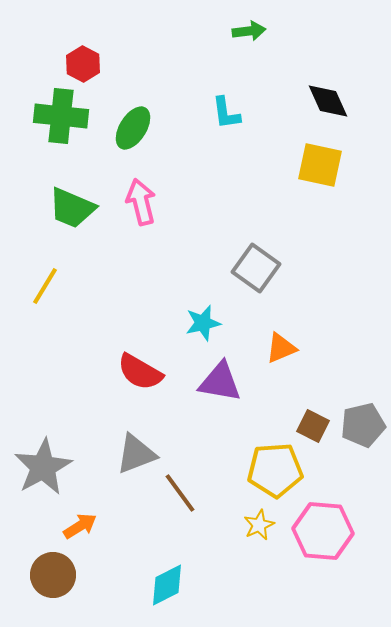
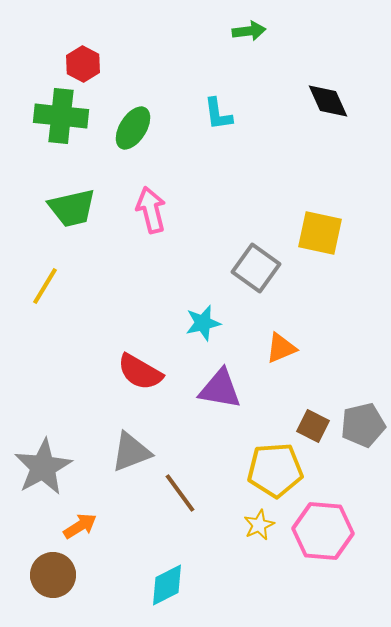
cyan L-shape: moved 8 px left, 1 px down
yellow square: moved 68 px down
pink arrow: moved 10 px right, 8 px down
green trapezoid: rotated 36 degrees counterclockwise
purple triangle: moved 7 px down
gray triangle: moved 5 px left, 2 px up
